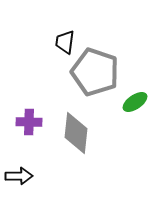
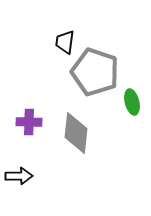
green ellipse: moved 3 px left; rotated 70 degrees counterclockwise
